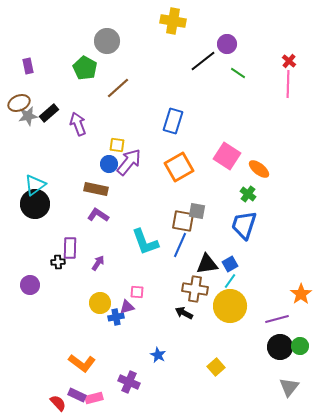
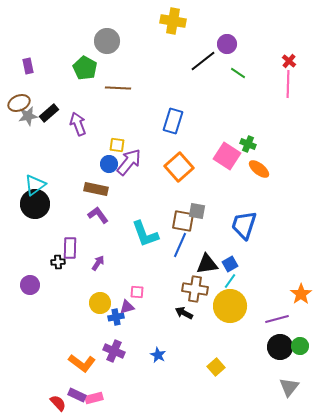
brown line at (118, 88): rotated 45 degrees clockwise
orange square at (179, 167): rotated 12 degrees counterclockwise
green cross at (248, 194): moved 50 px up; rotated 14 degrees counterclockwise
purple L-shape at (98, 215): rotated 20 degrees clockwise
cyan L-shape at (145, 242): moved 8 px up
purple cross at (129, 382): moved 15 px left, 31 px up
